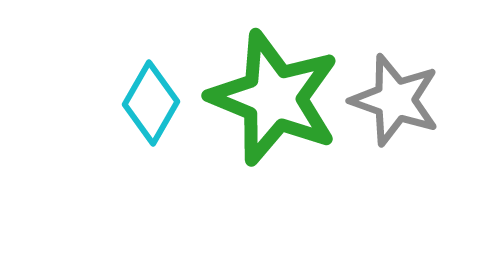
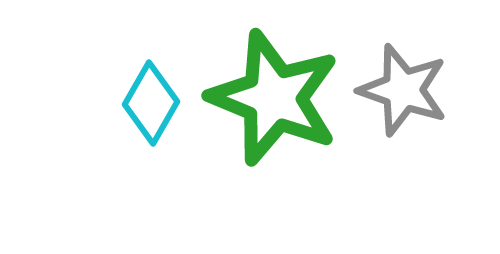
gray star: moved 8 px right, 10 px up
